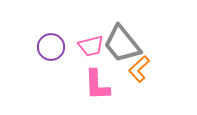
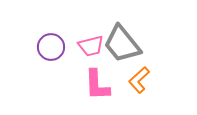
orange L-shape: moved 11 px down
